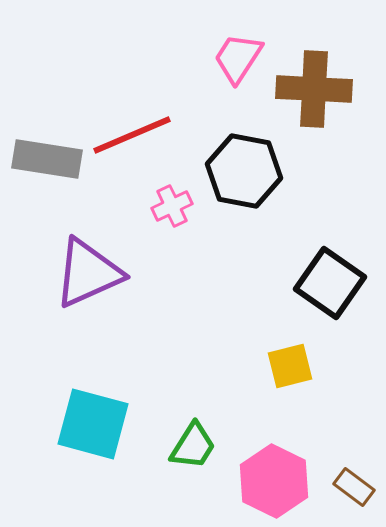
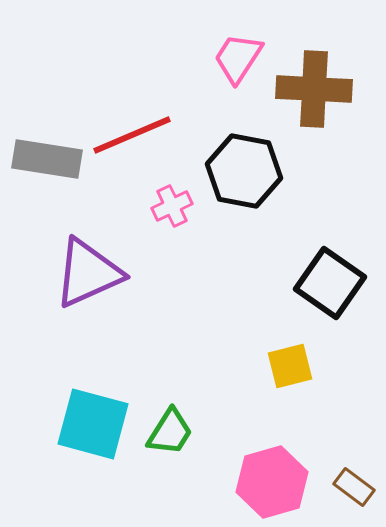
green trapezoid: moved 23 px left, 14 px up
pink hexagon: moved 2 px left, 1 px down; rotated 18 degrees clockwise
